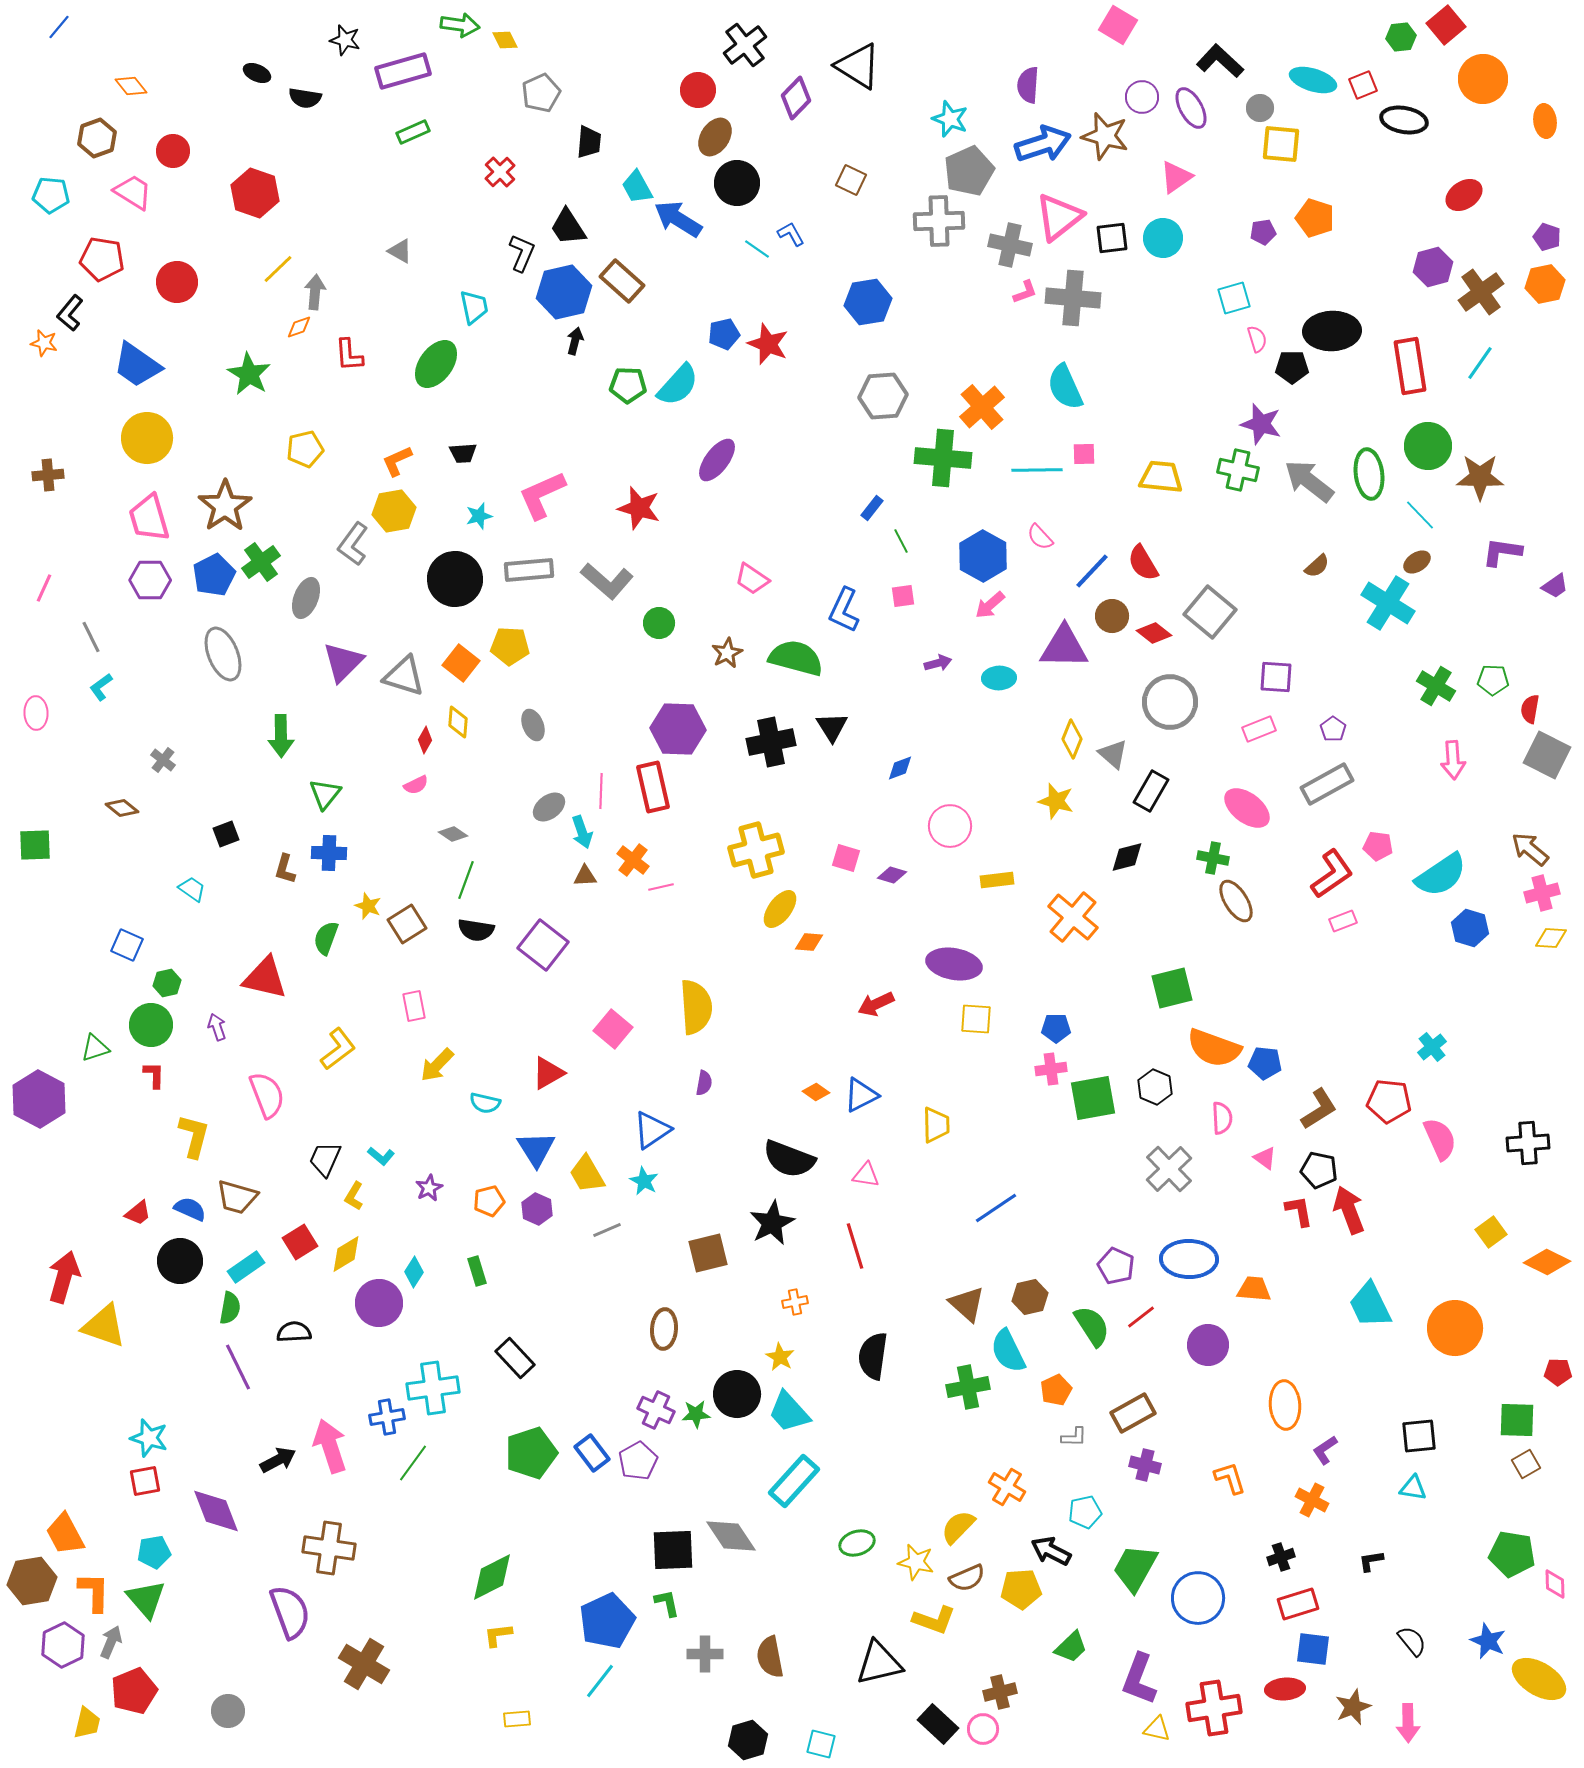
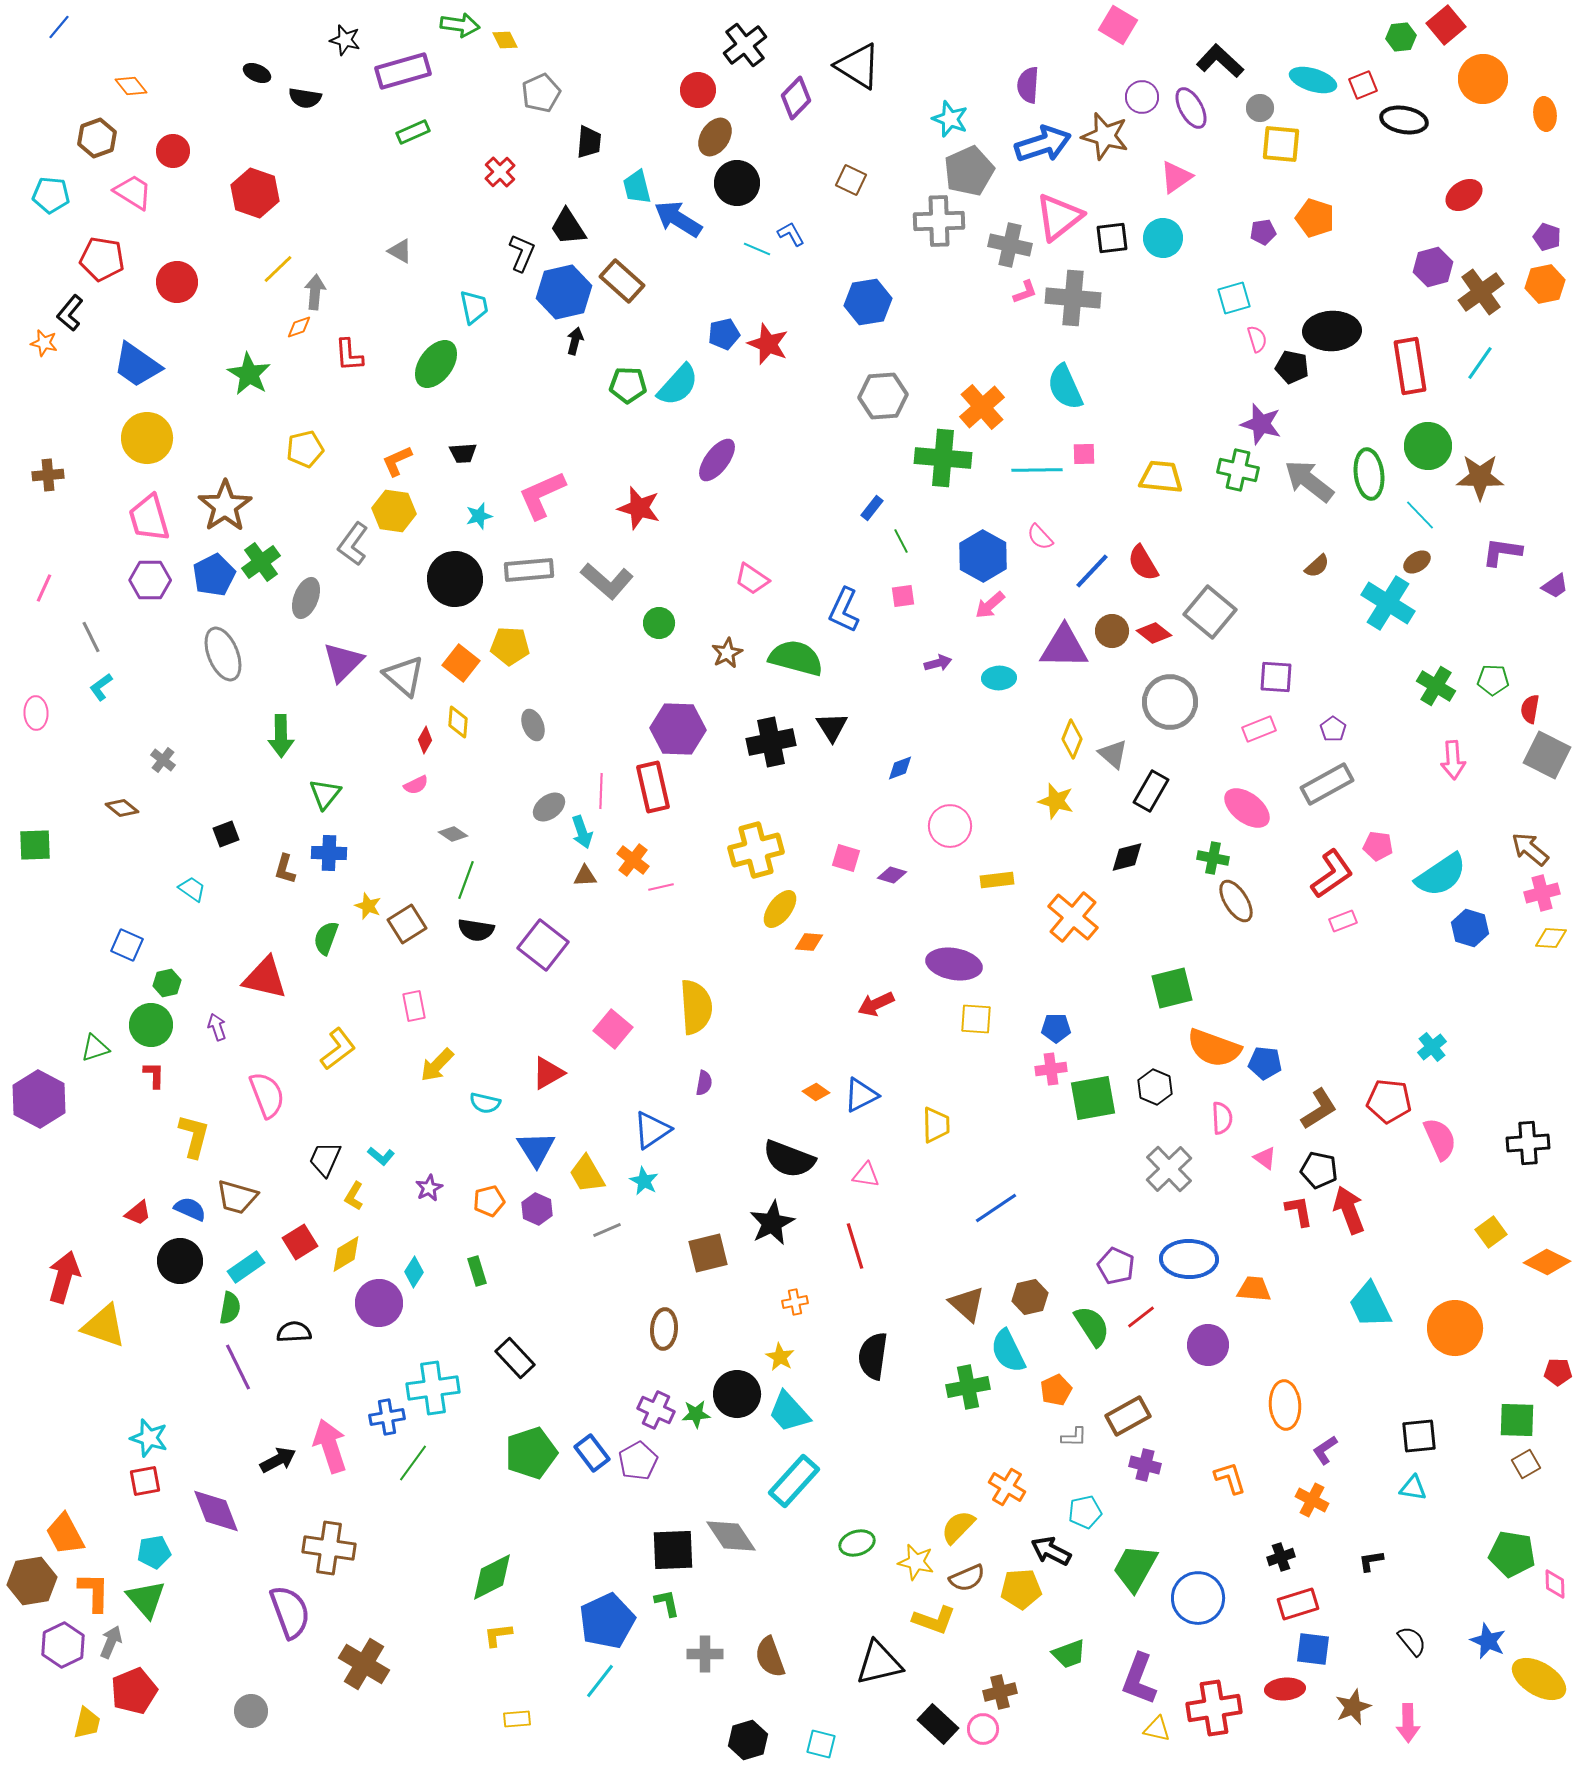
orange ellipse at (1545, 121): moved 7 px up
cyan trapezoid at (637, 187): rotated 15 degrees clockwise
cyan line at (757, 249): rotated 12 degrees counterclockwise
black pentagon at (1292, 367): rotated 12 degrees clockwise
yellow hexagon at (394, 511): rotated 18 degrees clockwise
brown circle at (1112, 616): moved 15 px down
gray triangle at (404, 676): rotated 24 degrees clockwise
brown rectangle at (1133, 1413): moved 5 px left, 3 px down
green trapezoid at (1071, 1647): moved 2 px left, 7 px down; rotated 24 degrees clockwise
brown semicircle at (770, 1657): rotated 9 degrees counterclockwise
gray circle at (228, 1711): moved 23 px right
